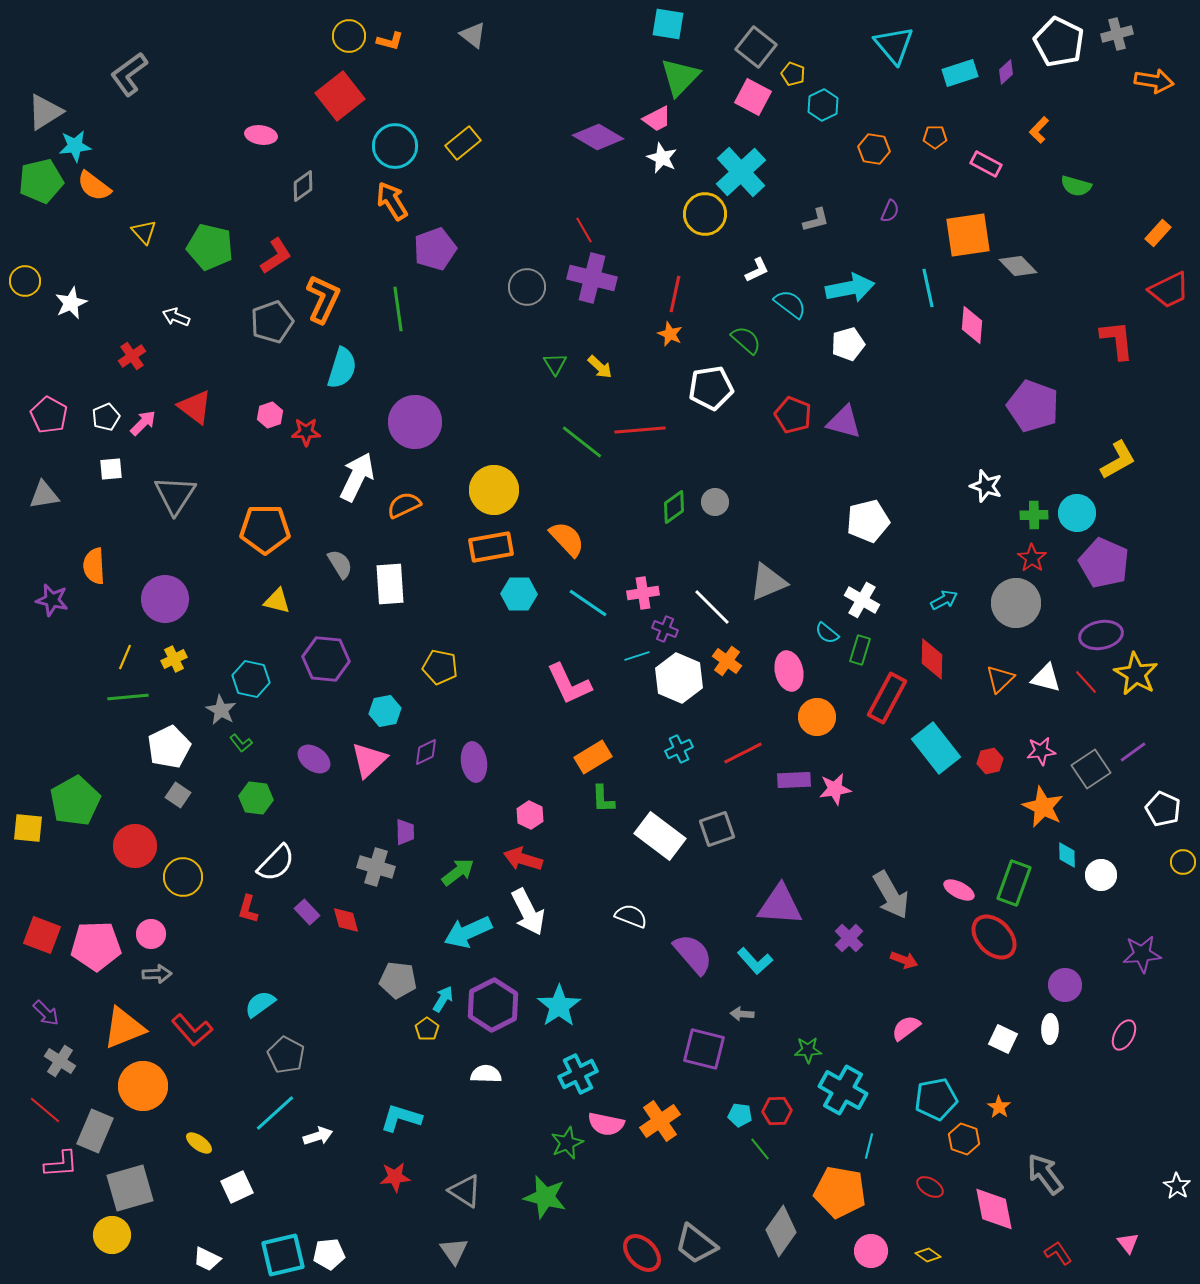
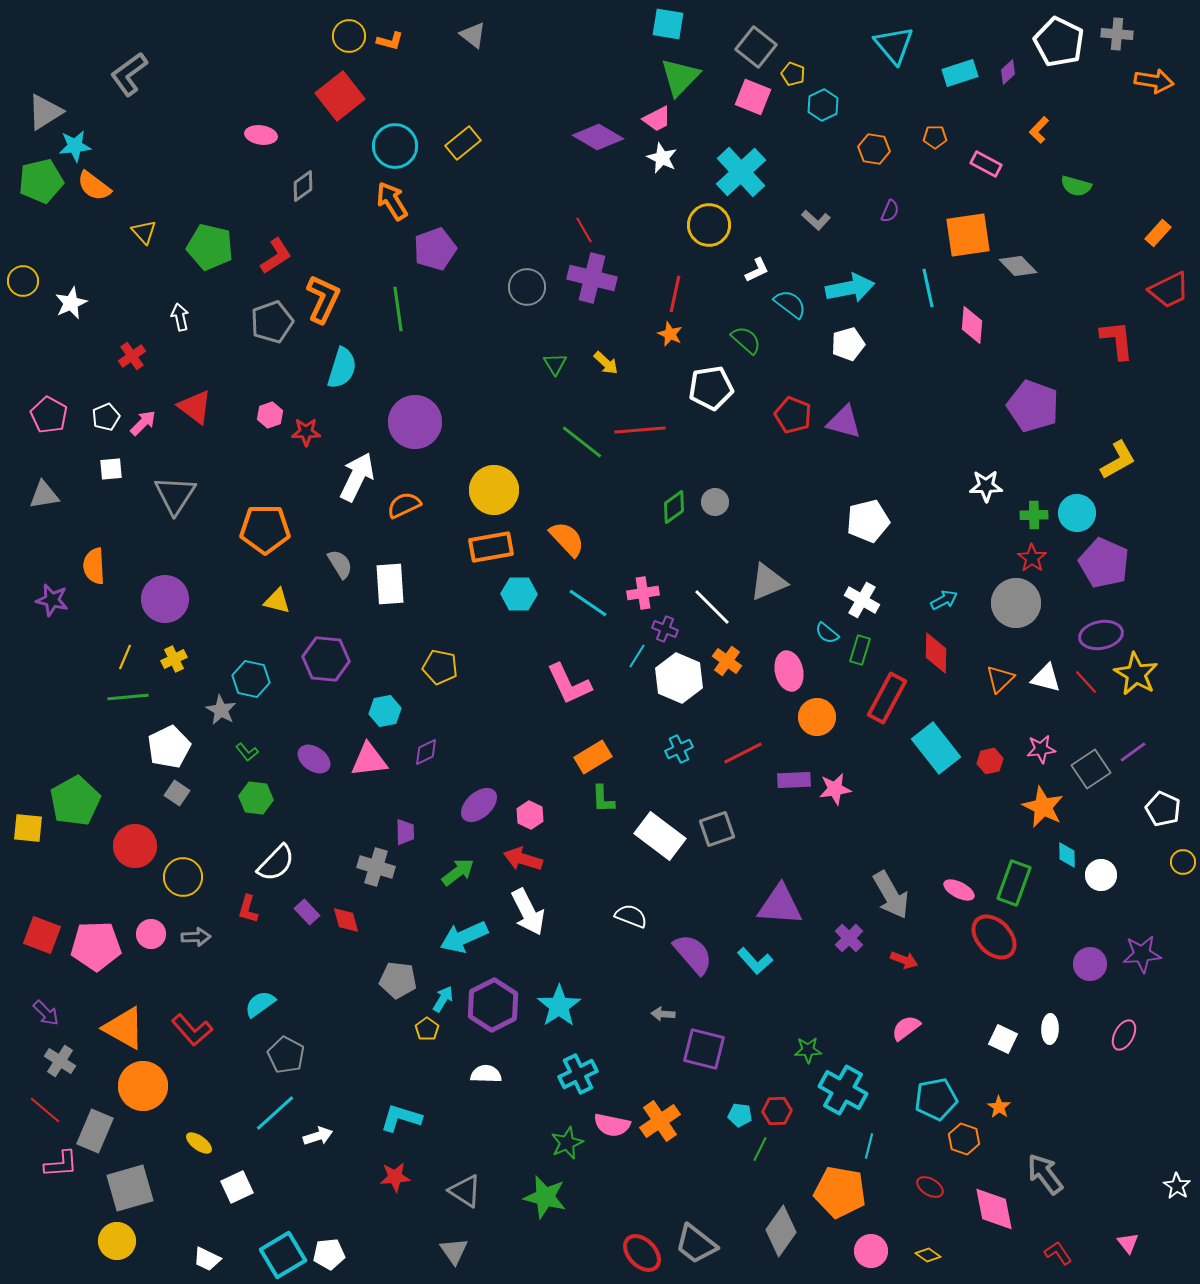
gray cross at (1117, 34): rotated 20 degrees clockwise
purple diamond at (1006, 72): moved 2 px right
pink square at (753, 97): rotated 6 degrees counterclockwise
yellow circle at (705, 214): moved 4 px right, 11 px down
gray L-shape at (816, 220): rotated 56 degrees clockwise
yellow circle at (25, 281): moved 2 px left
white arrow at (176, 317): moved 4 px right; rotated 56 degrees clockwise
yellow arrow at (600, 367): moved 6 px right, 4 px up
white star at (986, 486): rotated 20 degrees counterclockwise
cyan line at (637, 656): rotated 40 degrees counterclockwise
red diamond at (932, 659): moved 4 px right, 6 px up
green L-shape at (241, 743): moved 6 px right, 9 px down
pink star at (1041, 751): moved 2 px up
pink triangle at (369, 760): rotated 36 degrees clockwise
purple ellipse at (474, 762): moved 5 px right, 43 px down; rotated 57 degrees clockwise
gray square at (178, 795): moved 1 px left, 2 px up
cyan arrow at (468, 932): moved 4 px left, 5 px down
gray arrow at (157, 974): moved 39 px right, 37 px up
purple circle at (1065, 985): moved 25 px right, 21 px up
gray arrow at (742, 1014): moved 79 px left
orange triangle at (124, 1028): rotated 51 degrees clockwise
pink semicircle at (606, 1124): moved 6 px right, 1 px down
green line at (760, 1149): rotated 65 degrees clockwise
yellow circle at (112, 1235): moved 5 px right, 6 px down
cyan square at (283, 1255): rotated 18 degrees counterclockwise
